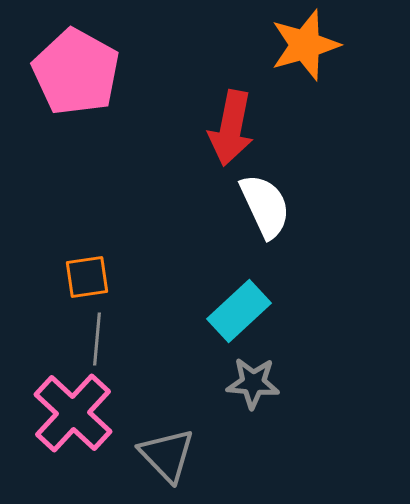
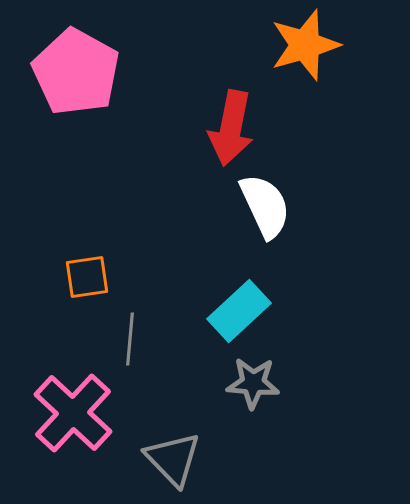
gray line: moved 33 px right
gray triangle: moved 6 px right, 4 px down
